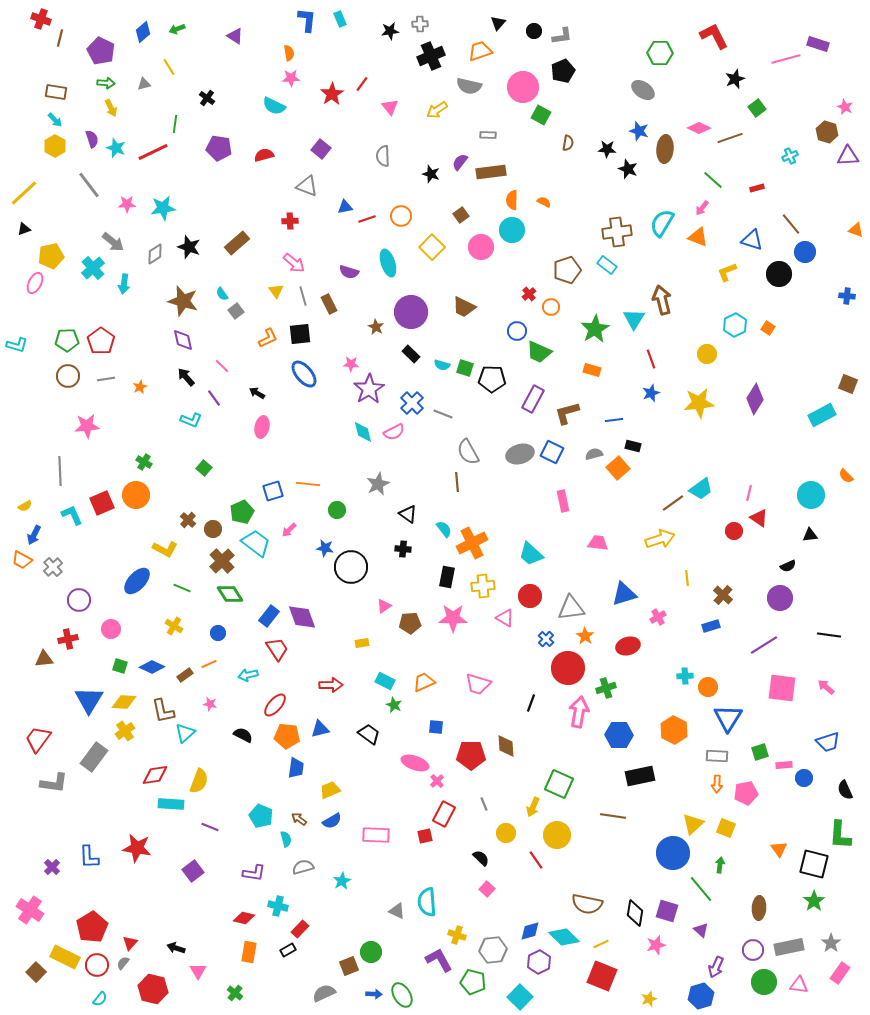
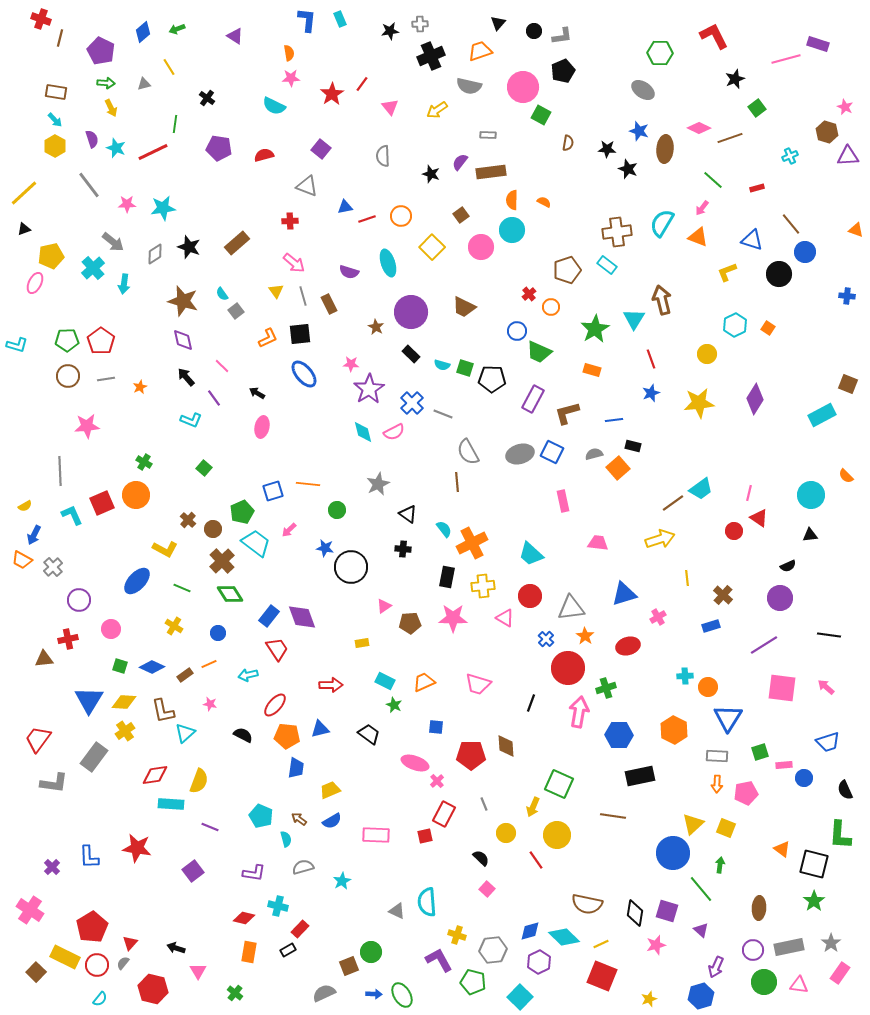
orange triangle at (779, 849): moved 3 px right; rotated 18 degrees counterclockwise
